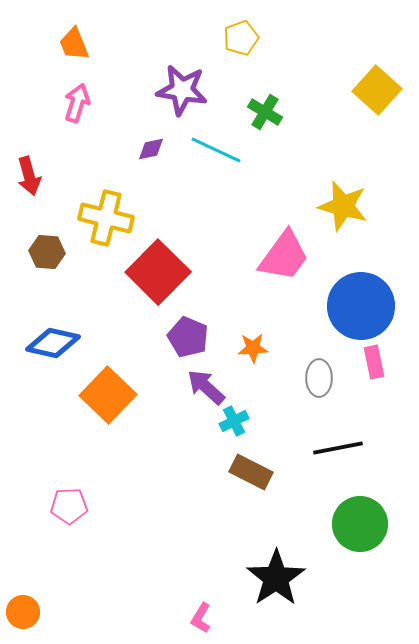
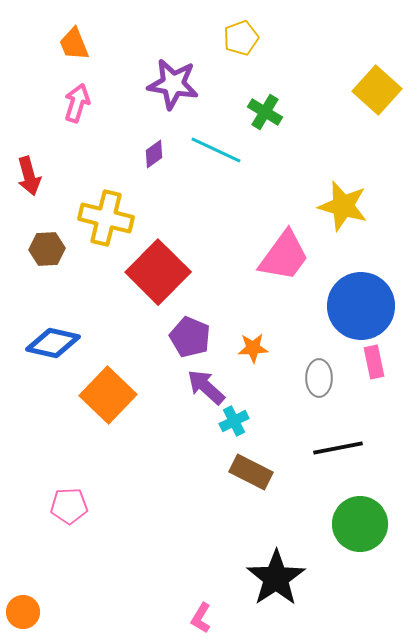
purple star: moved 9 px left, 6 px up
purple diamond: moved 3 px right, 5 px down; rotated 24 degrees counterclockwise
brown hexagon: moved 3 px up; rotated 8 degrees counterclockwise
purple pentagon: moved 2 px right
